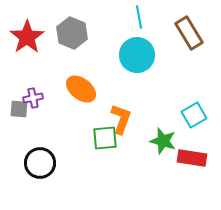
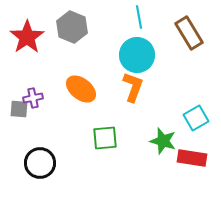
gray hexagon: moved 6 px up
cyan square: moved 2 px right, 3 px down
orange L-shape: moved 12 px right, 32 px up
